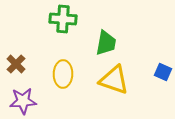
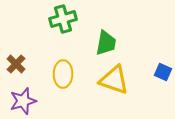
green cross: rotated 20 degrees counterclockwise
purple star: rotated 12 degrees counterclockwise
